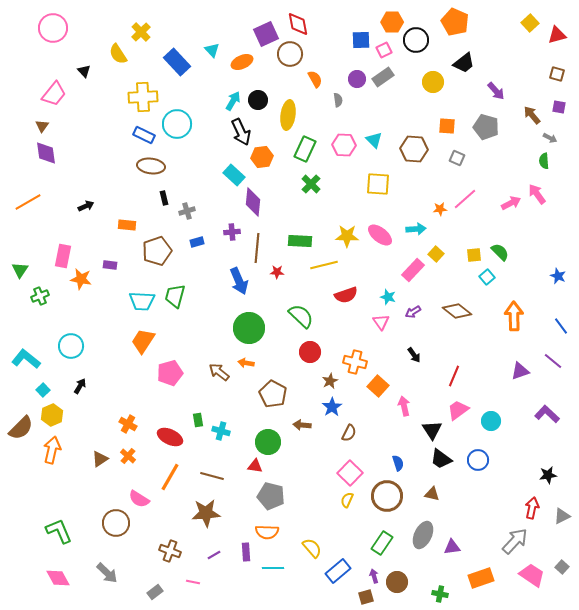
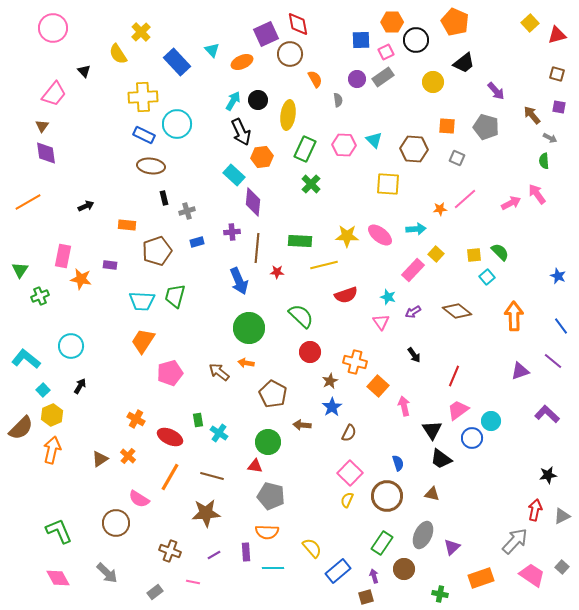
pink square at (384, 50): moved 2 px right, 2 px down
yellow square at (378, 184): moved 10 px right
orange cross at (128, 424): moved 8 px right, 5 px up
cyan cross at (221, 431): moved 2 px left, 2 px down; rotated 18 degrees clockwise
blue circle at (478, 460): moved 6 px left, 22 px up
red arrow at (532, 508): moved 3 px right, 2 px down
purple triangle at (452, 547): rotated 36 degrees counterclockwise
brown circle at (397, 582): moved 7 px right, 13 px up
